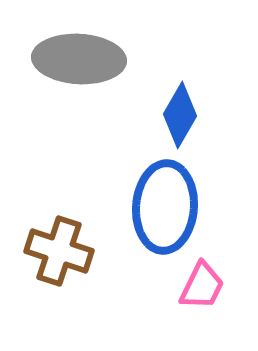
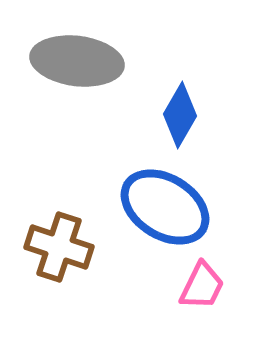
gray ellipse: moved 2 px left, 2 px down; rotated 4 degrees clockwise
blue ellipse: rotated 62 degrees counterclockwise
brown cross: moved 4 px up
